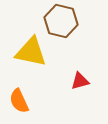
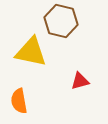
orange semicircle: rotated 15 degrees clockwise
